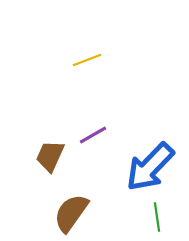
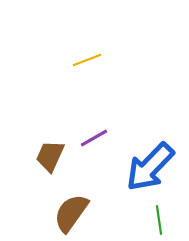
purple line: moved 1 px right, 3 px down
green line: moved 2 px right, 3 px down
